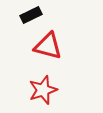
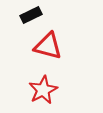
red star: rotated 8 degrees counterclockwise
